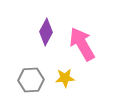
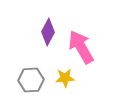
purple diamond: moved 2 px right
pink arrow: moved 1 px left, 3 px down
